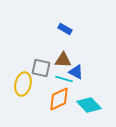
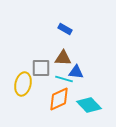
brown triangle: moved 2 px up
gray square: rotated 12 degrees counterclockwise
blue triangle: rotated 21 degrees counterclockwise
